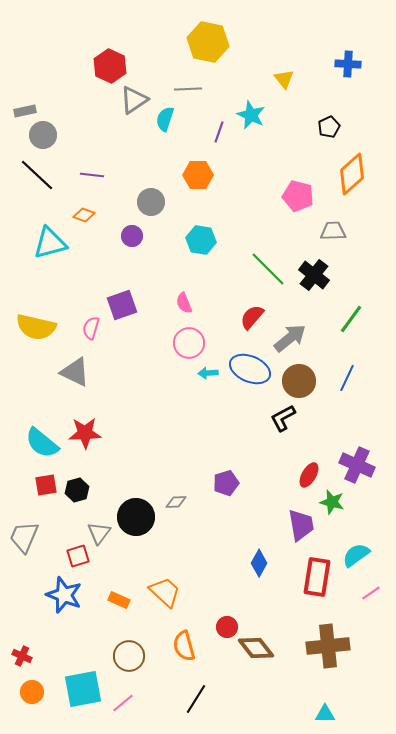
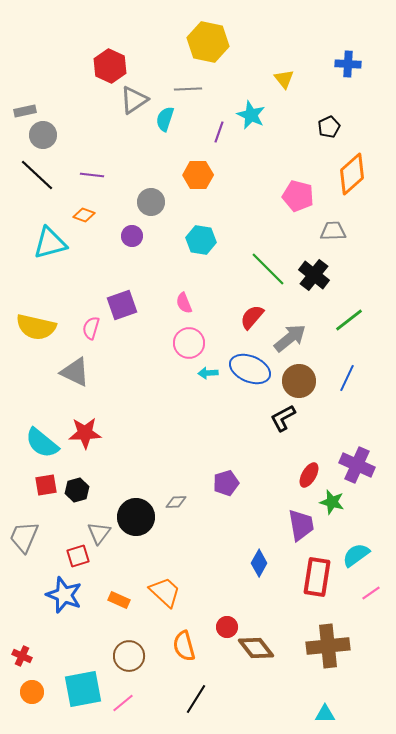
green line at (351, 319): moved 2 px left, 1 px down; rotated 16 degrees clockwise
